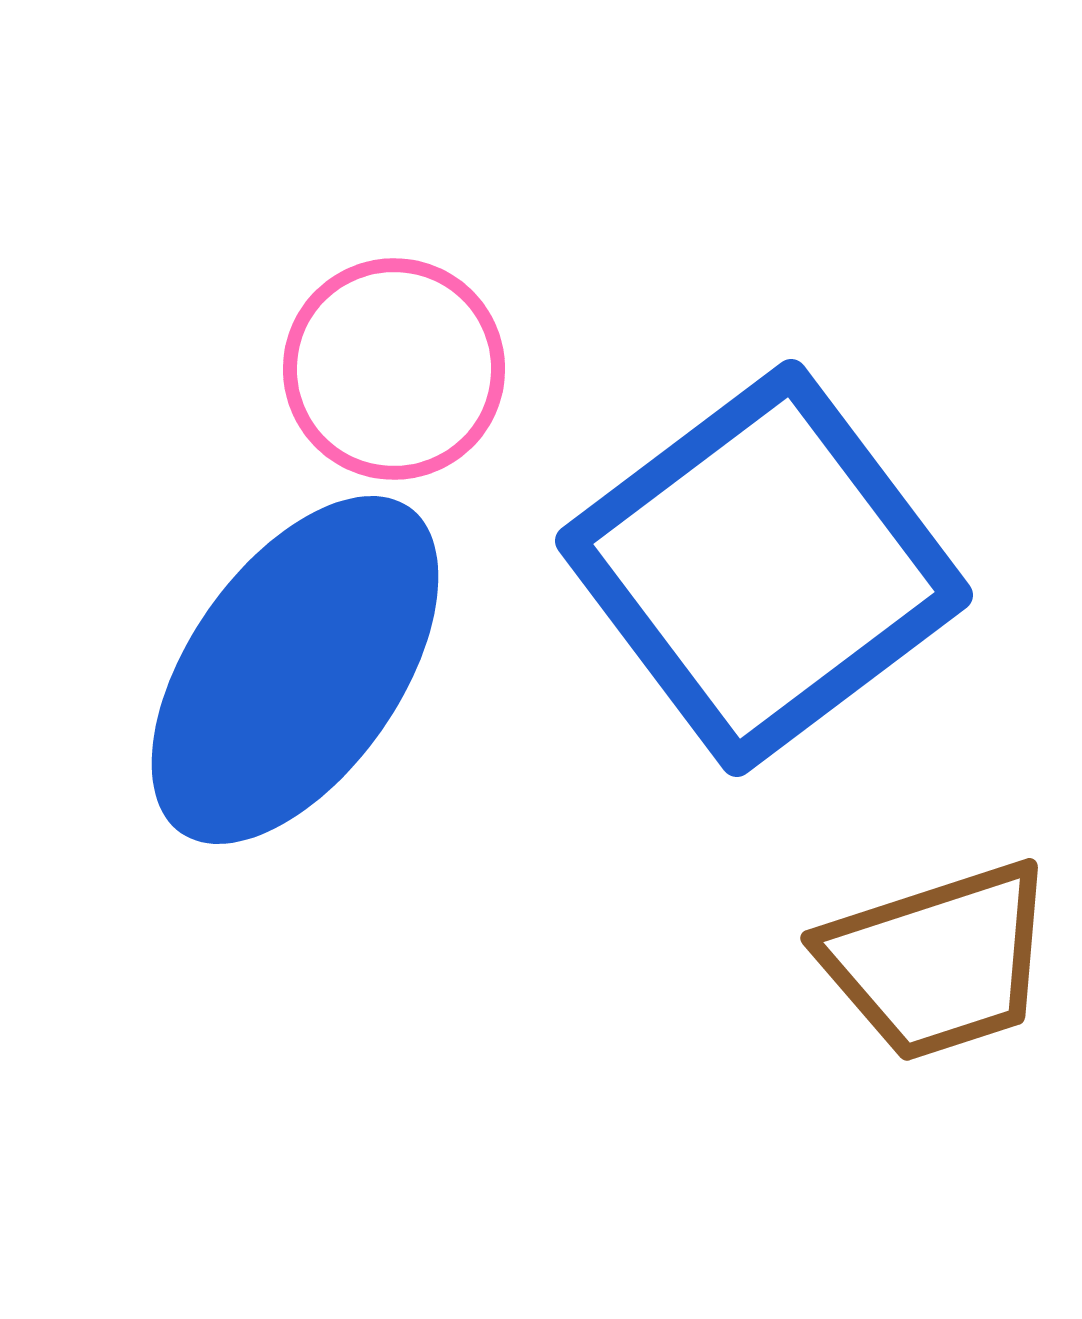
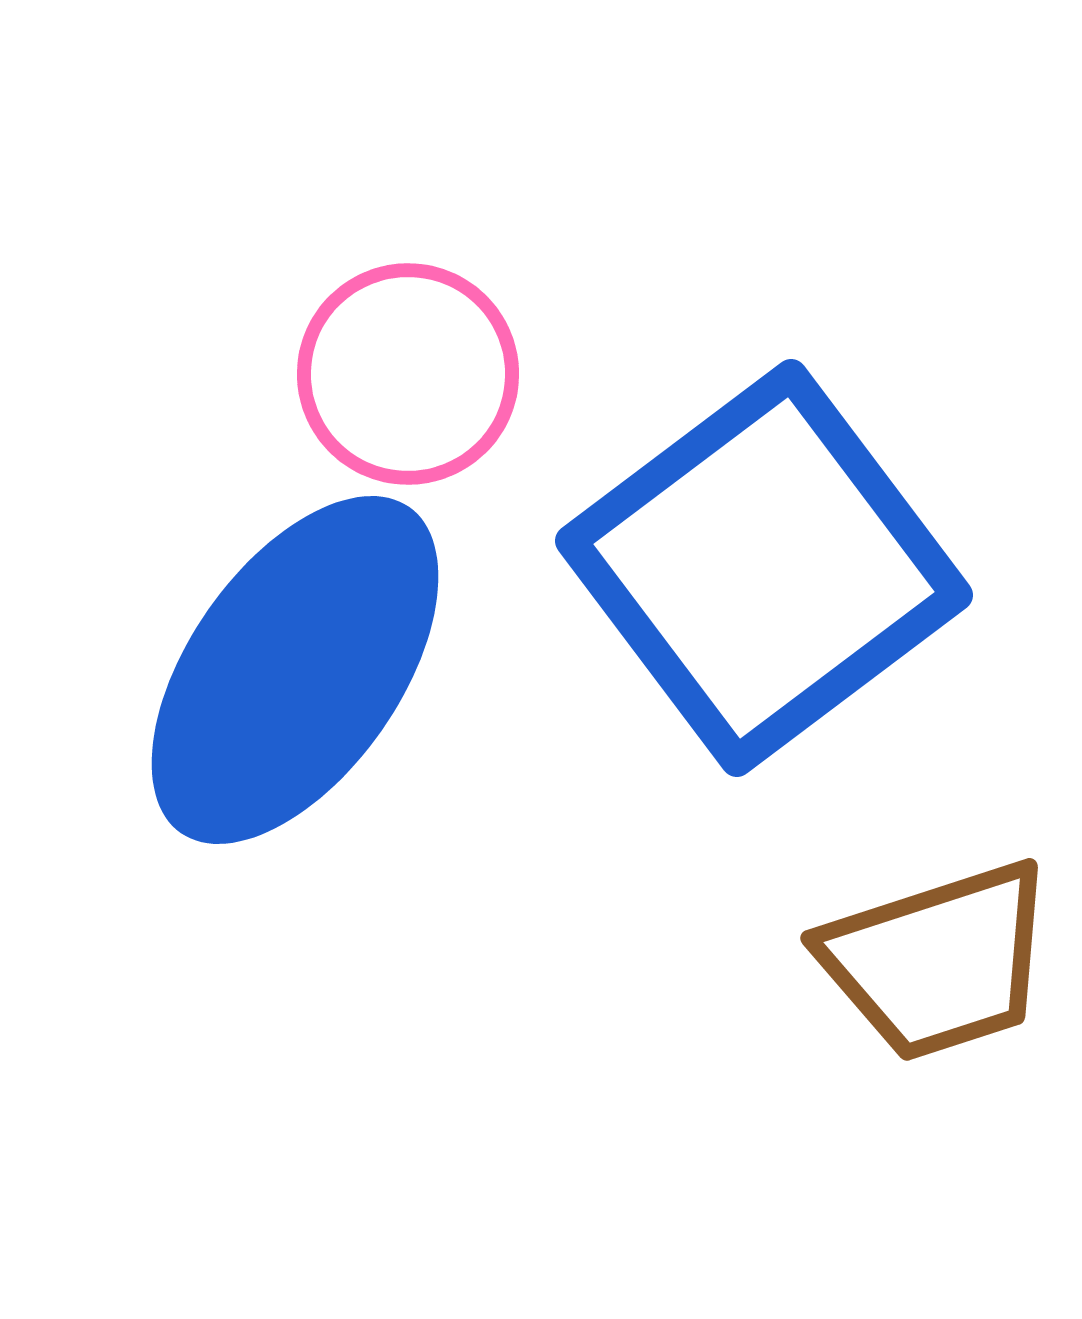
pink circle: moved 14 px right, 5 px down
